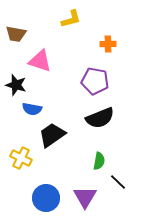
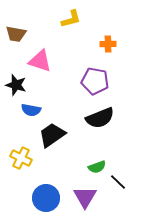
blue semicircle: moved 1 px left, 1 px down
green semicircle: moved 2 px left, 6 px down; rotated 60 degrees clockwise
